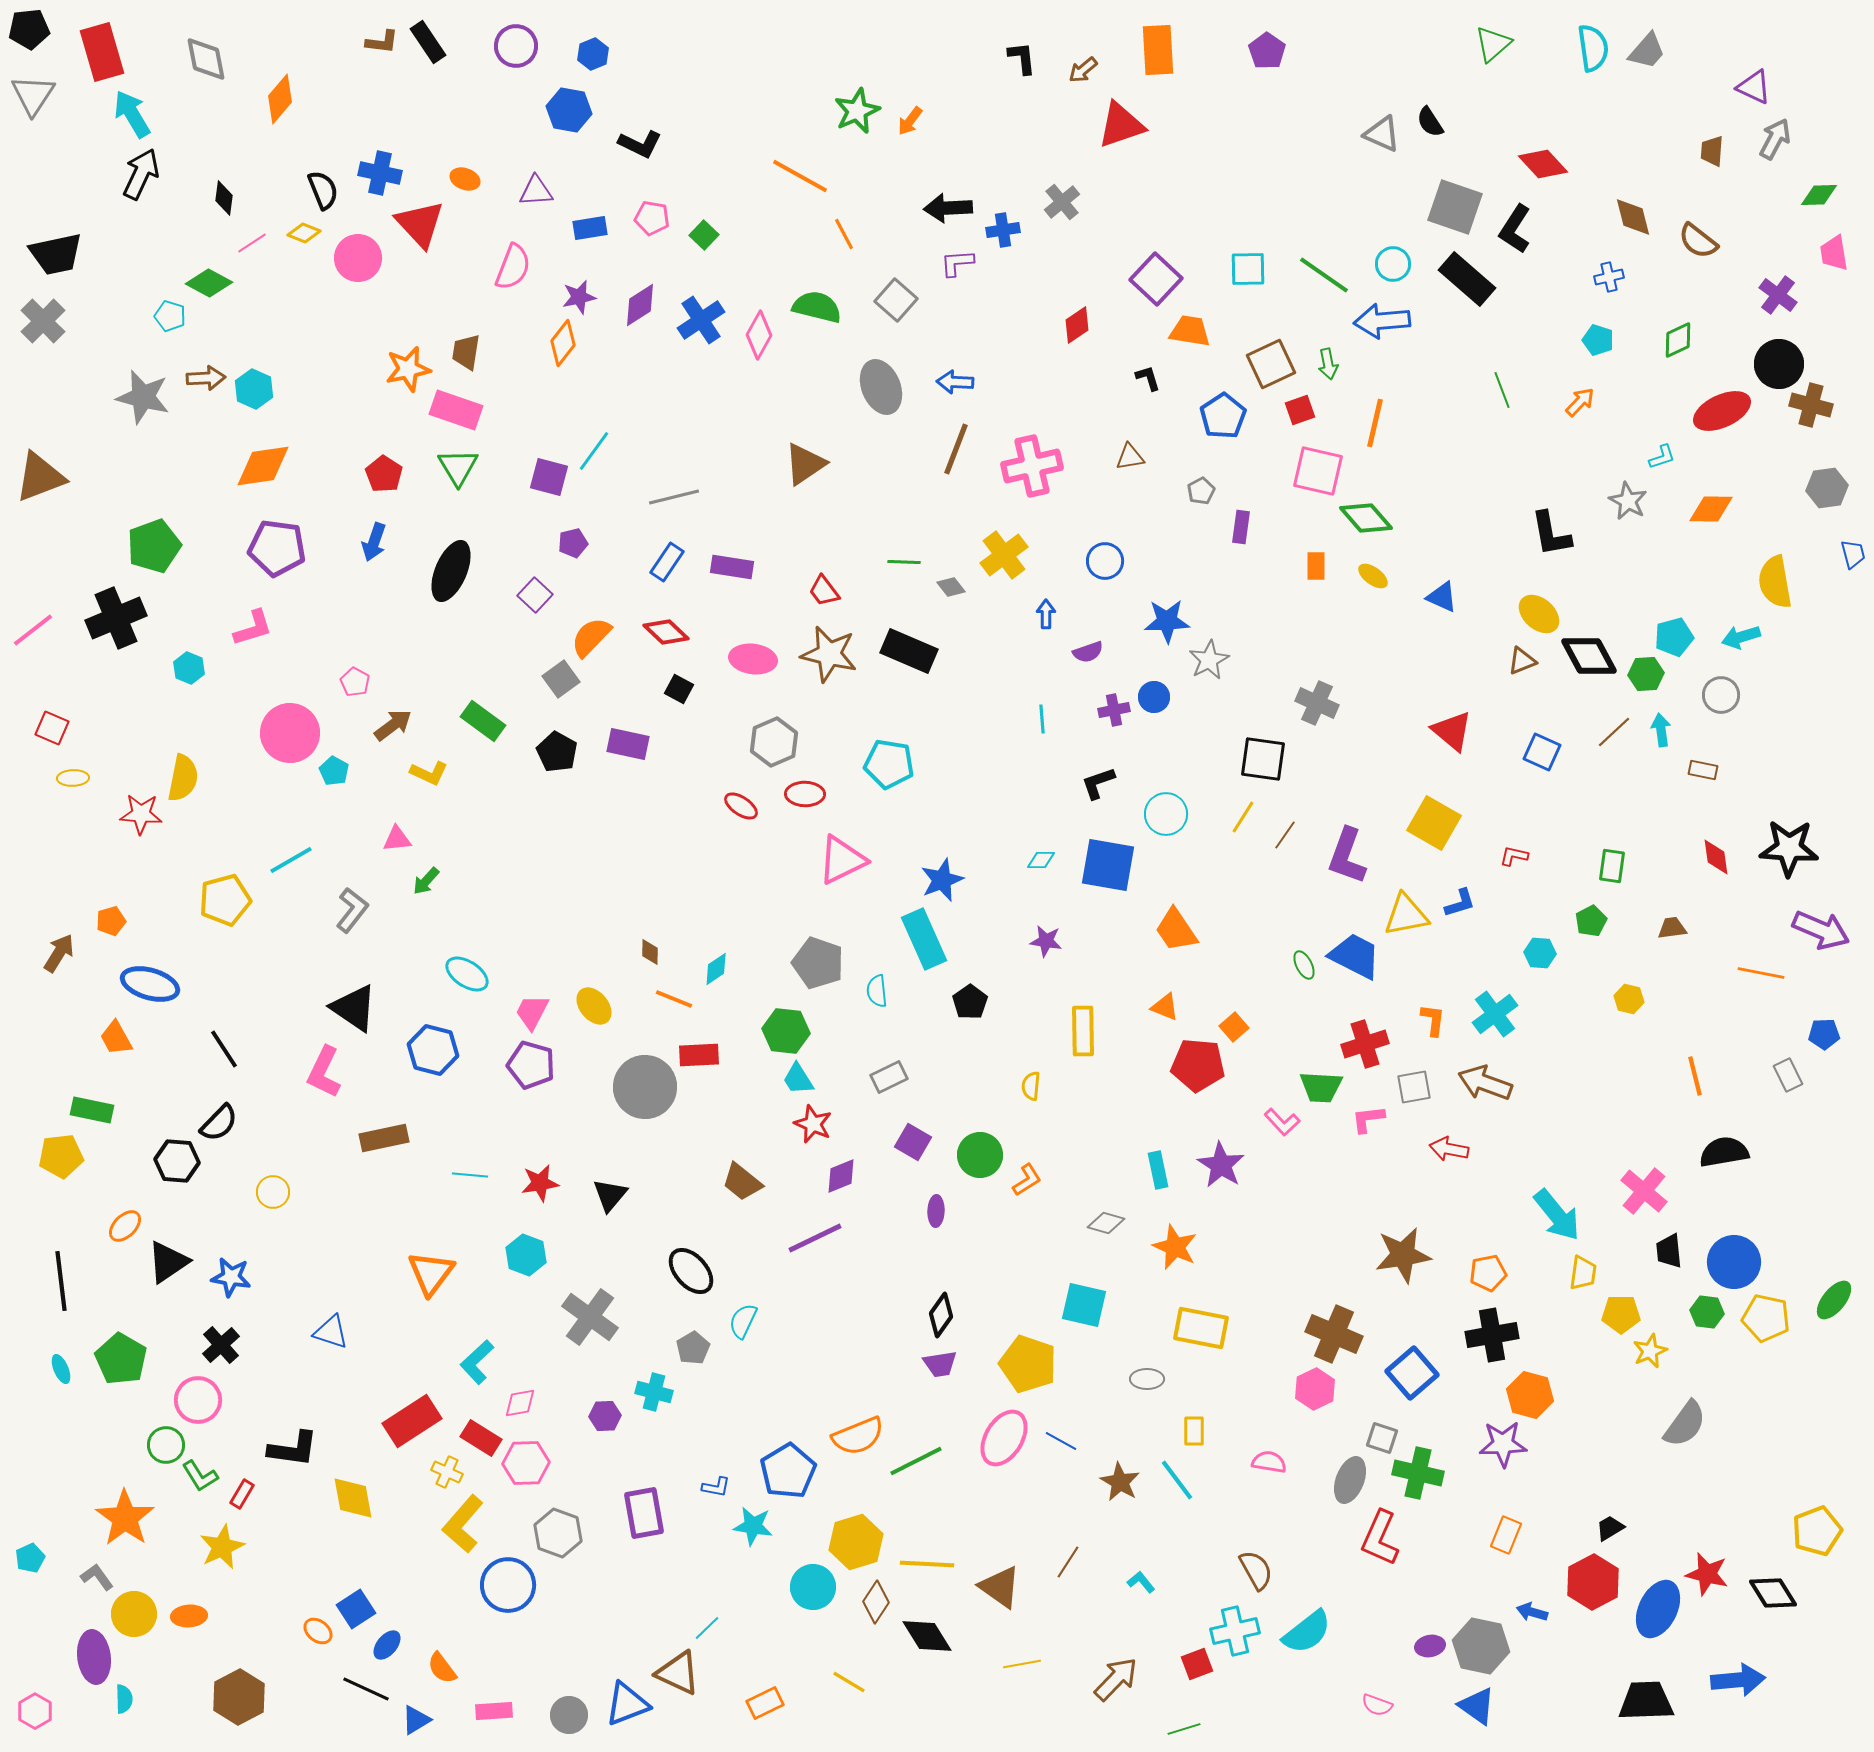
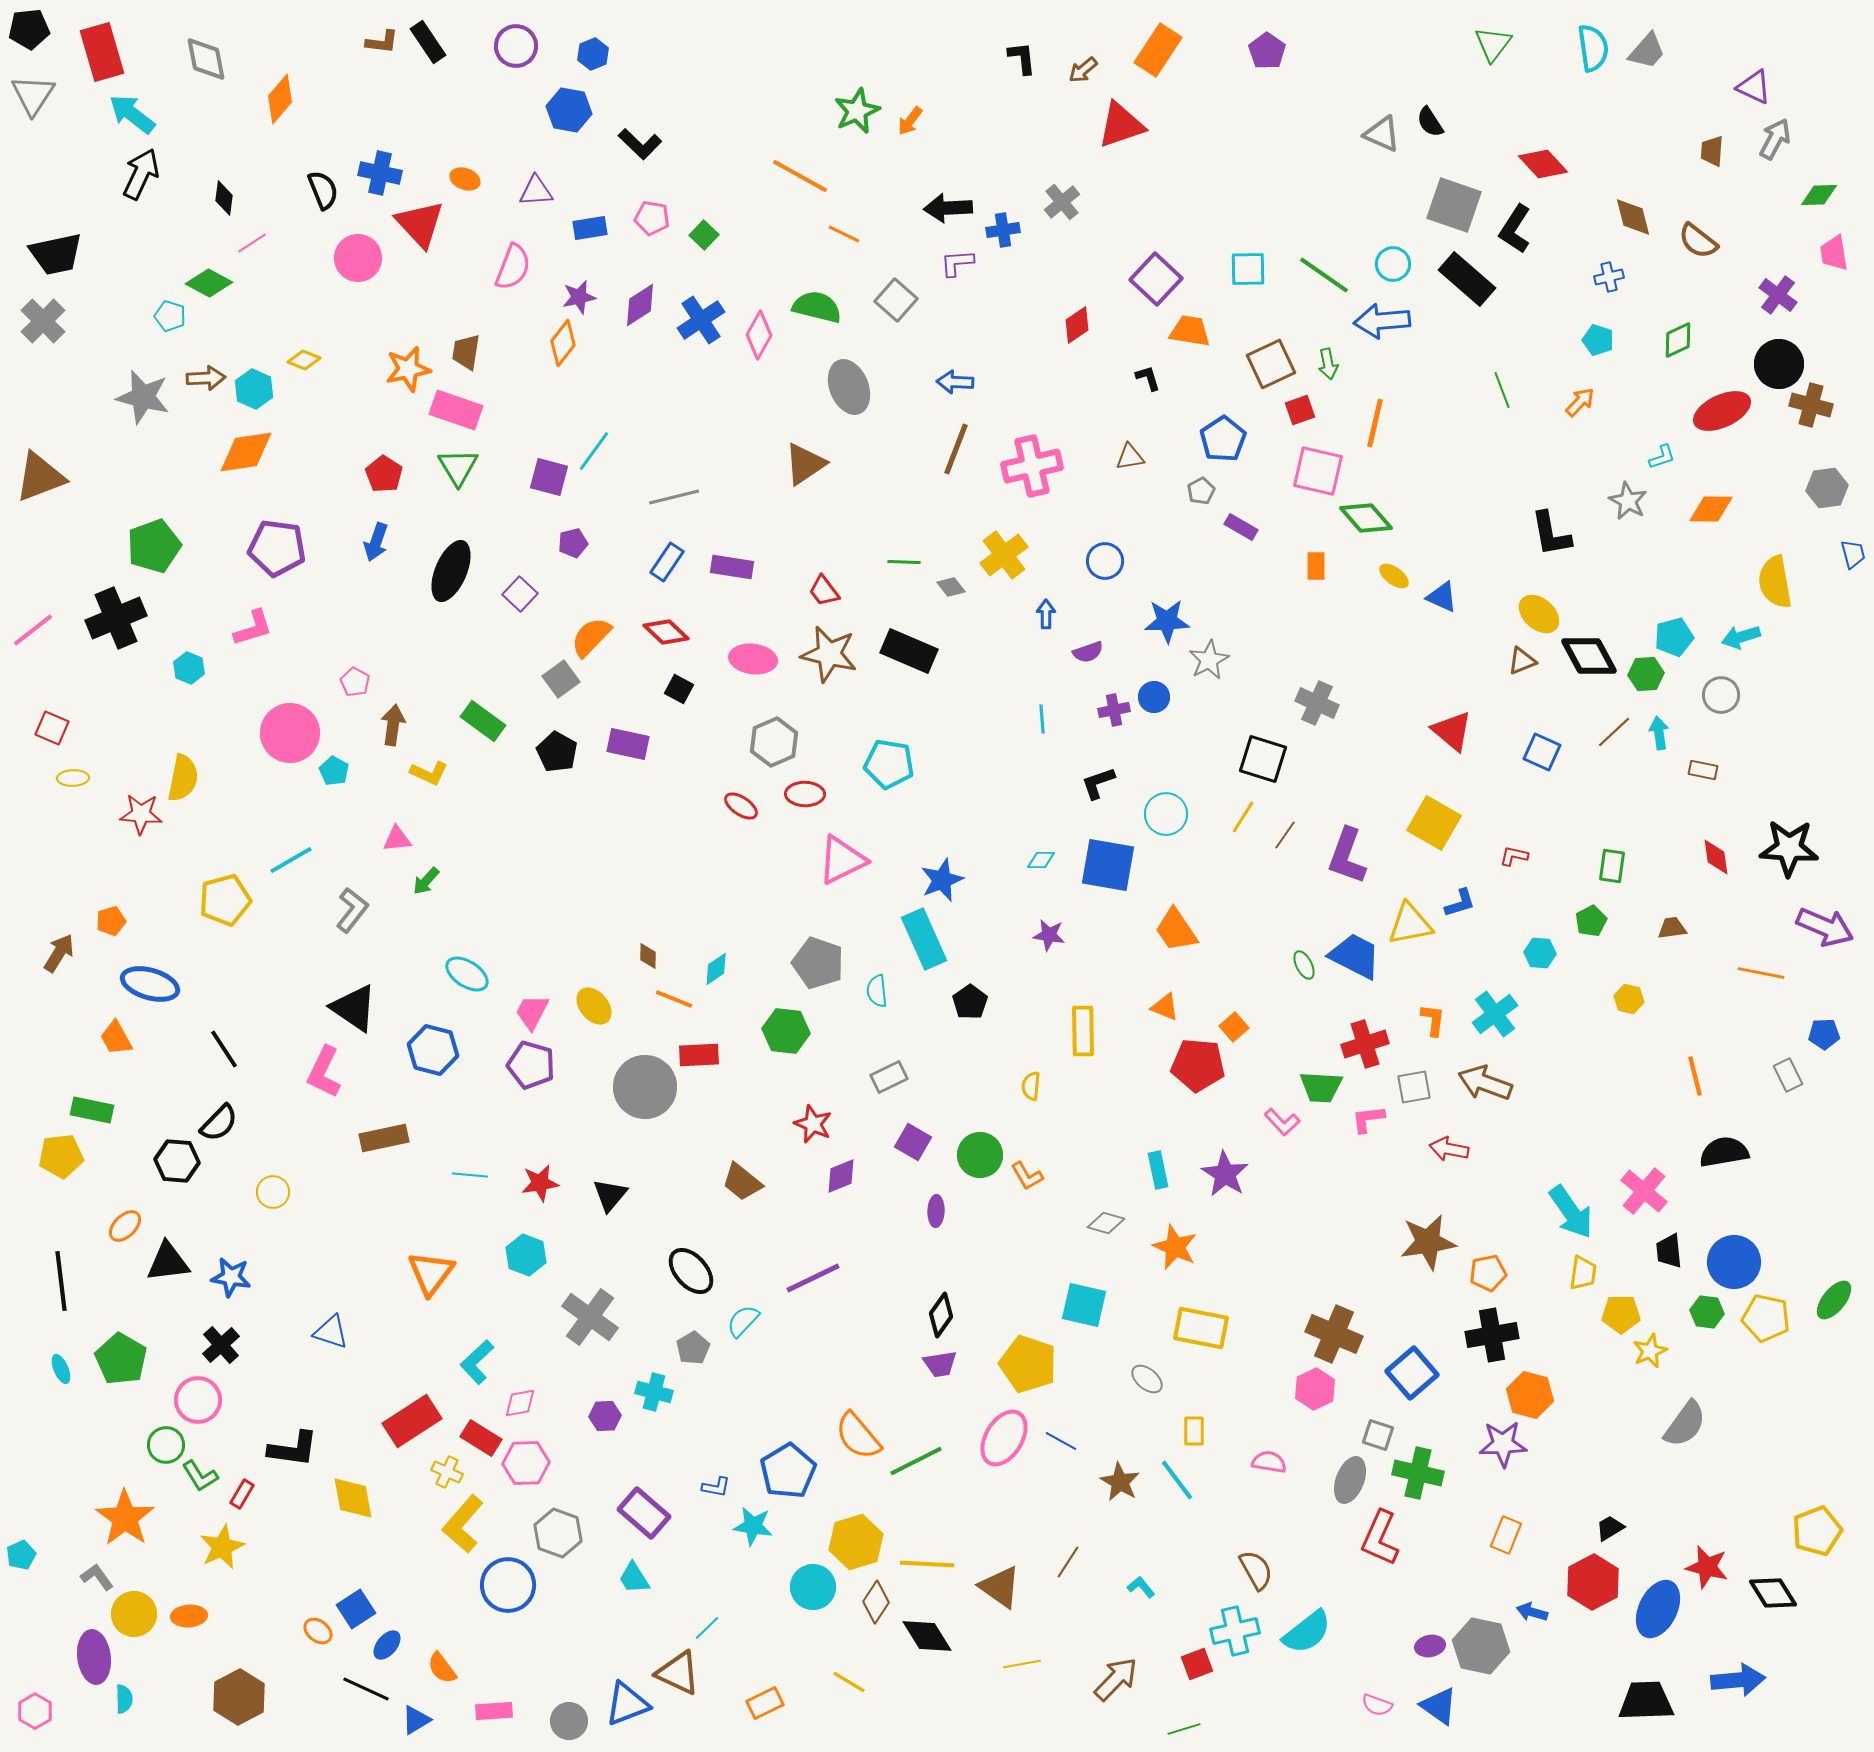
green triangle at (1493, 44): rotated 12 degrees counterclockwise
orange rectangle at (1158, 50): rotated 36 degrees clockwise
cyan arrow at (132, 114): rotated 21 degrees counterclockwise
black L-shape at (640, 144): rotated 18 degrees clockwise
gray square at (1455, 207): moved 1 px left, 2 px up
yellow diamond at (304, 233): moved 127 px down
orange line at (844, 234): rotated 36 degrees counterclockwise
gray ellipse at (881, 387): moved 32 px left
blue pentagon at (1223, 416): moved 23 px down
orange diamond at (263, 466): moved 17 px left, 14 px up
purple rectangle at (1241, 527): rotated 68 degrees counterclockwise
blue arrow at (374, 542): moved 2 px right
yellow ellipse at (1373, 576): moved 21 px right
purple square at (535, 595): moved 15 px left, 1 px up
brown arrow at (393, 725): rotated 45 degrees counterclockwise
cyan arrow at (1661, 730): moved 2 px left, 3 px down
black square at (1263, 759): rotated 9 degrees clockwise
yellow triangle at (1406, 915): moved 4 px right, 9 px down
purple arrow at (1821, 930): moved 4 px right, 3 px up
purple star at (1046, 941): moved 3 px right, 6 px up
brown diamond at (650, 952): moved 2 px left, 4 px down
cyan trapezoid at (798, 1079): moved 164 px left, 499 px down
purple star at (1221, 1165): moved 4 px right, 9 px down
orange L-shape at (1027, 1180): moved 4 px up; rotated 92 degrees clockwise
cyan arrow at (1557, 1215): moved 14 px right, 3 px up; rotated 4 degrees clockwise
purple line at (815, 1238): moved 2 px left, 40 px down
brown star at (1403, 1255): moved 25 px right, 13 px up
black triangle at (168, 1262): rotated 27 degrees clockwise
cyan semicircle at (743, 1321): rotated 18 degrees clockwise
gray ellipse at (1147, 1379): rotated 40 degrees clockwise
orange semicircle at (858, 1436): rotated 72 degrees clockwise
gray square at (1382, 1438): moved 4 px left, 3 px up
purple rectangle at (644, 1513): rotated 39 degrees counterclockwise
cyan pentagon at (30, 1558): moved 9 px left, 3 px up
red star at (1707, 1574): moved 7 px up
cyan L-shape at (1141, 1582): moved 5 px down
blue triangle at (1477, 1706): moved 38 px left
gray circle at (569, 1715): moved 6 px down
